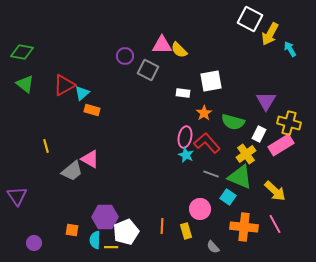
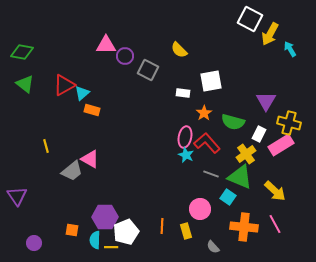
pink triangle at (162, 45): moved 56 px left
